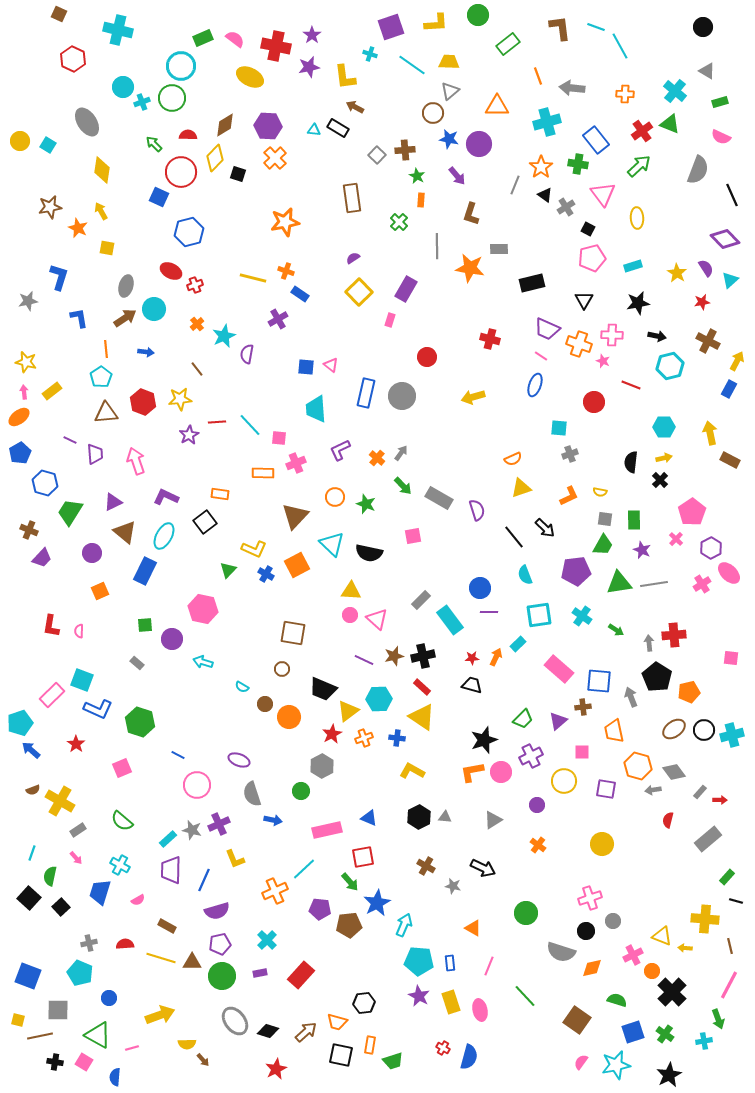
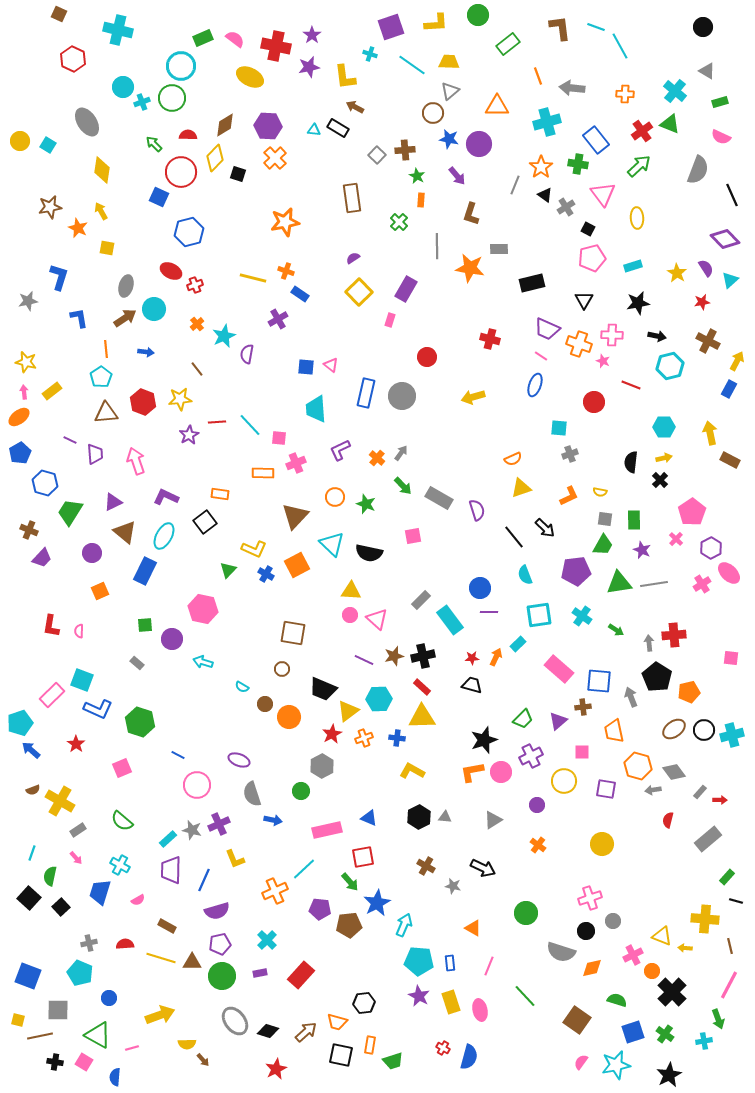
yellow triangle at (422, 717): rotated 36 degrees counterclockwise
